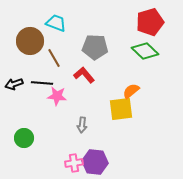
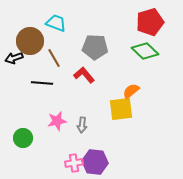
black arrow: moved 26 px up
pink star: moved 25 px down; rotated 18 degrees counterclockwise
green circle: moved 1 px left
